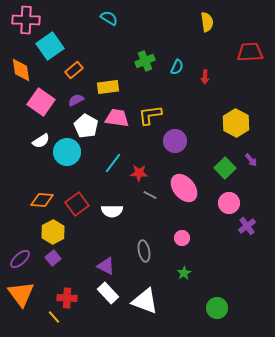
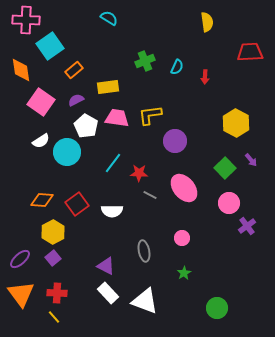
red cross at (67, 298): moved 10 px left, 5 px up
